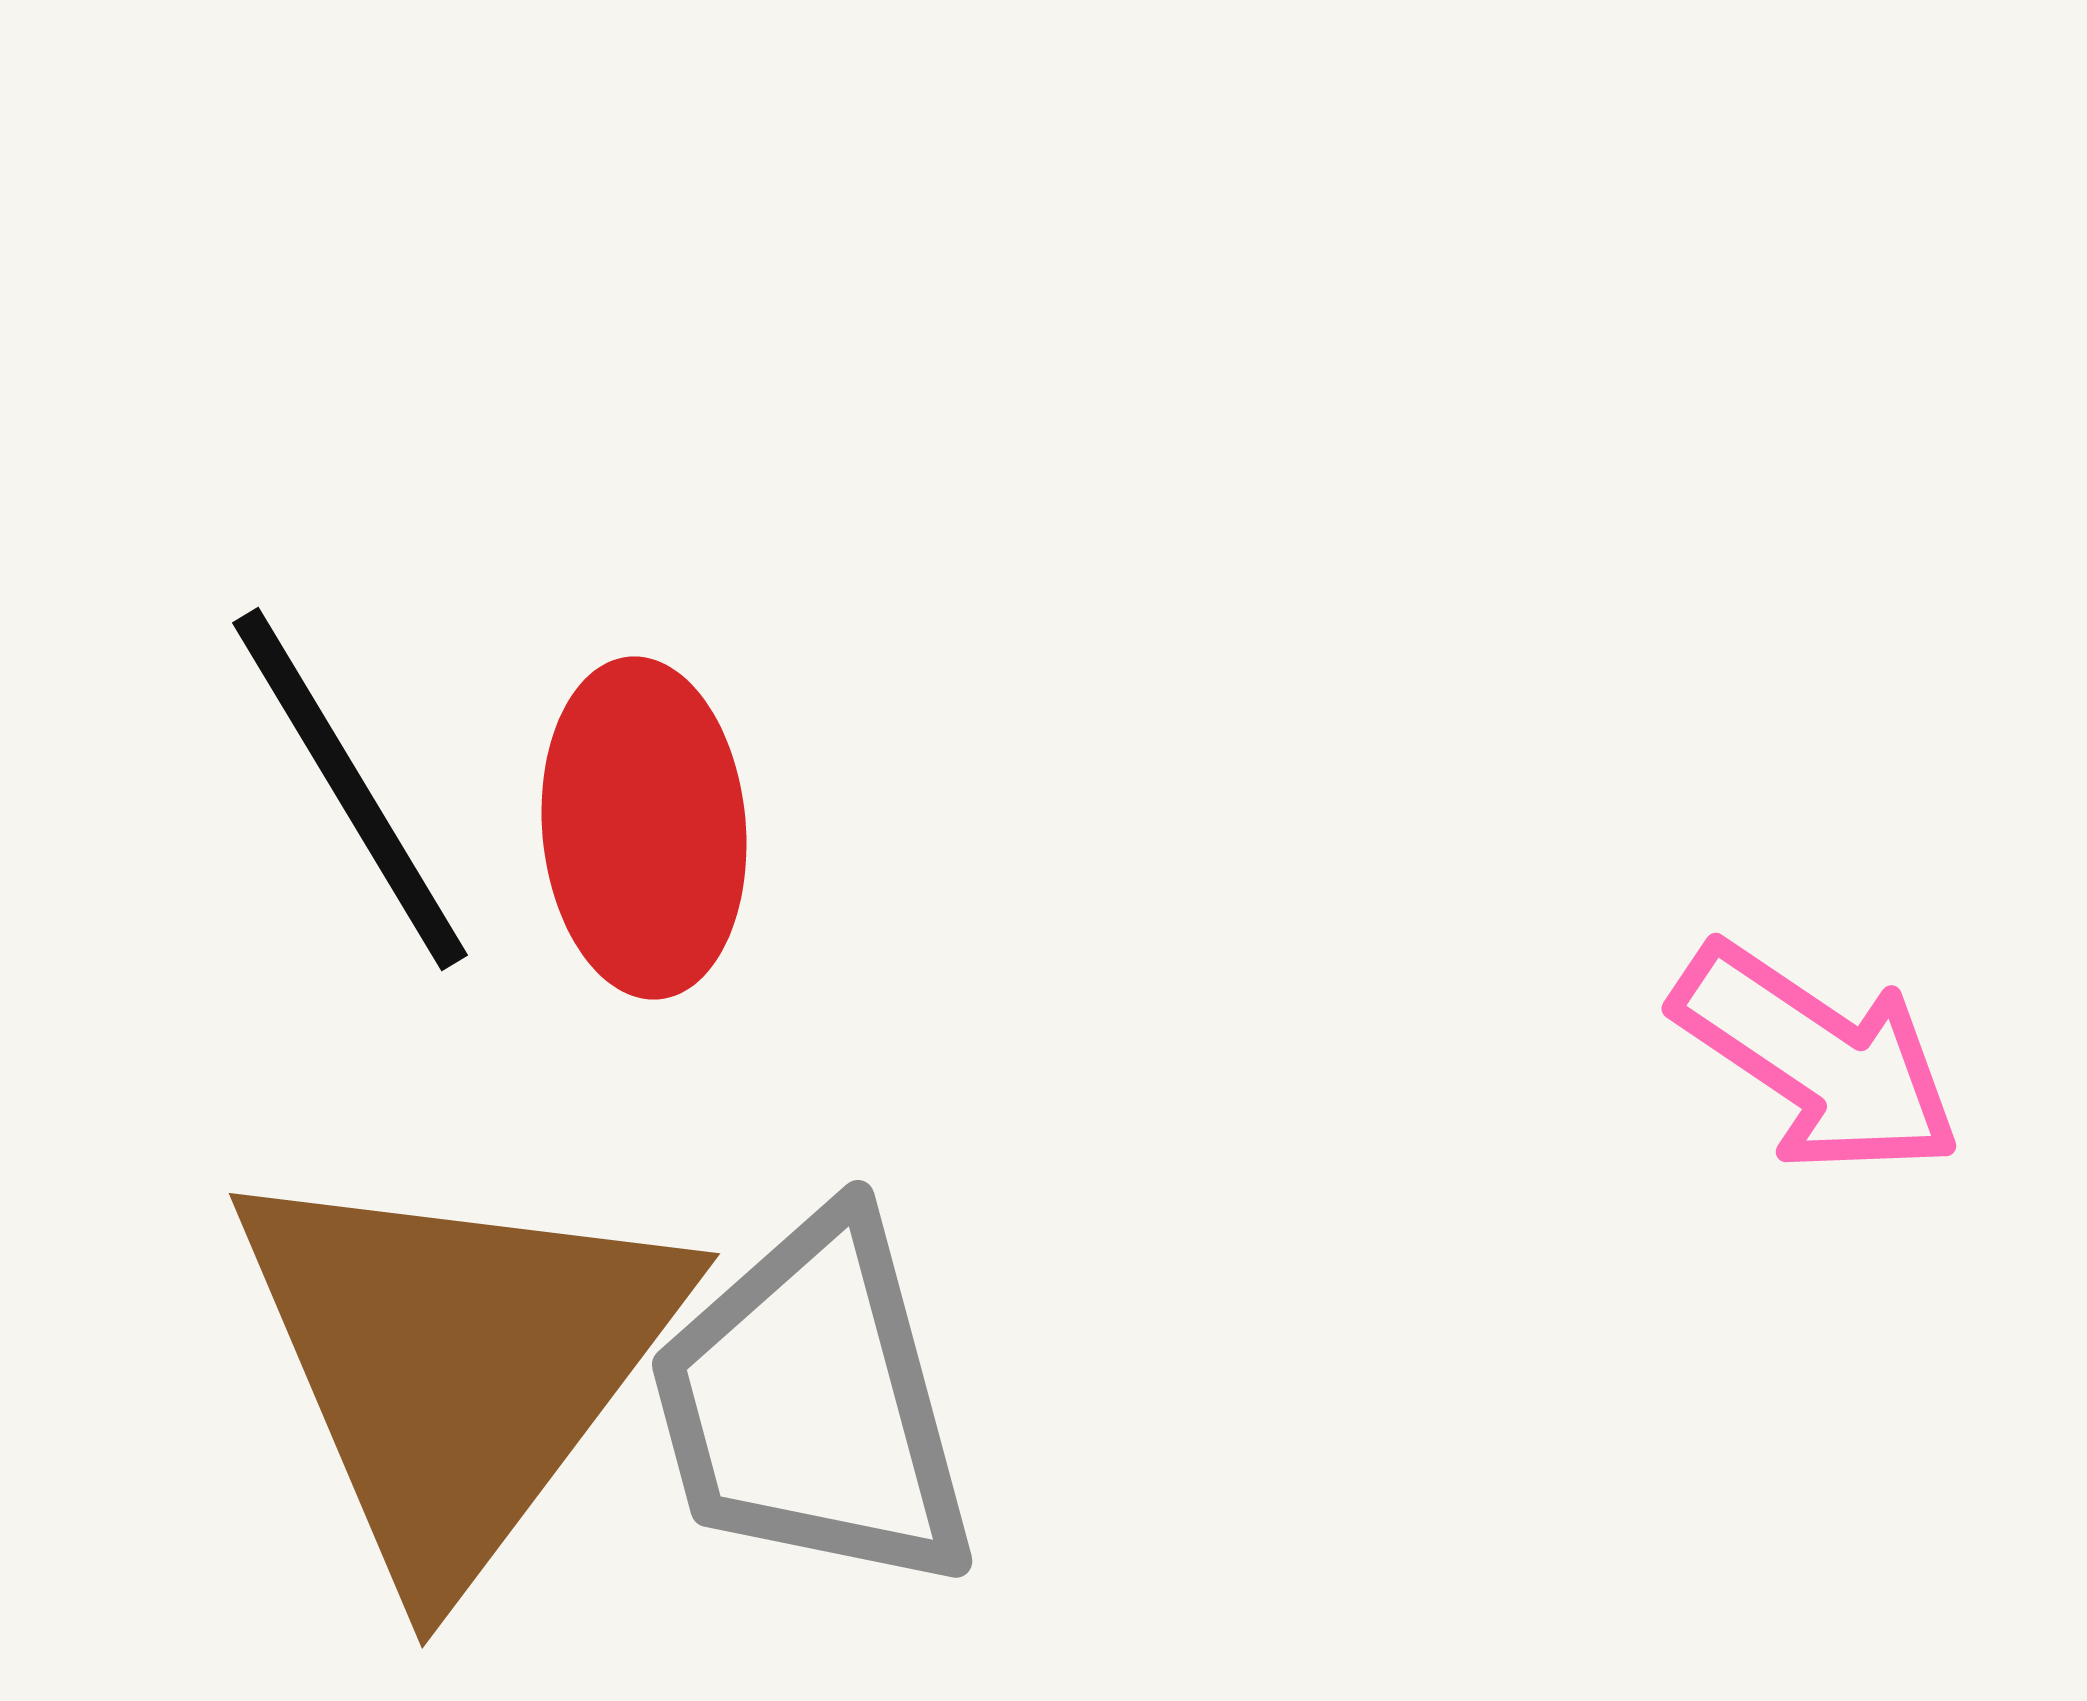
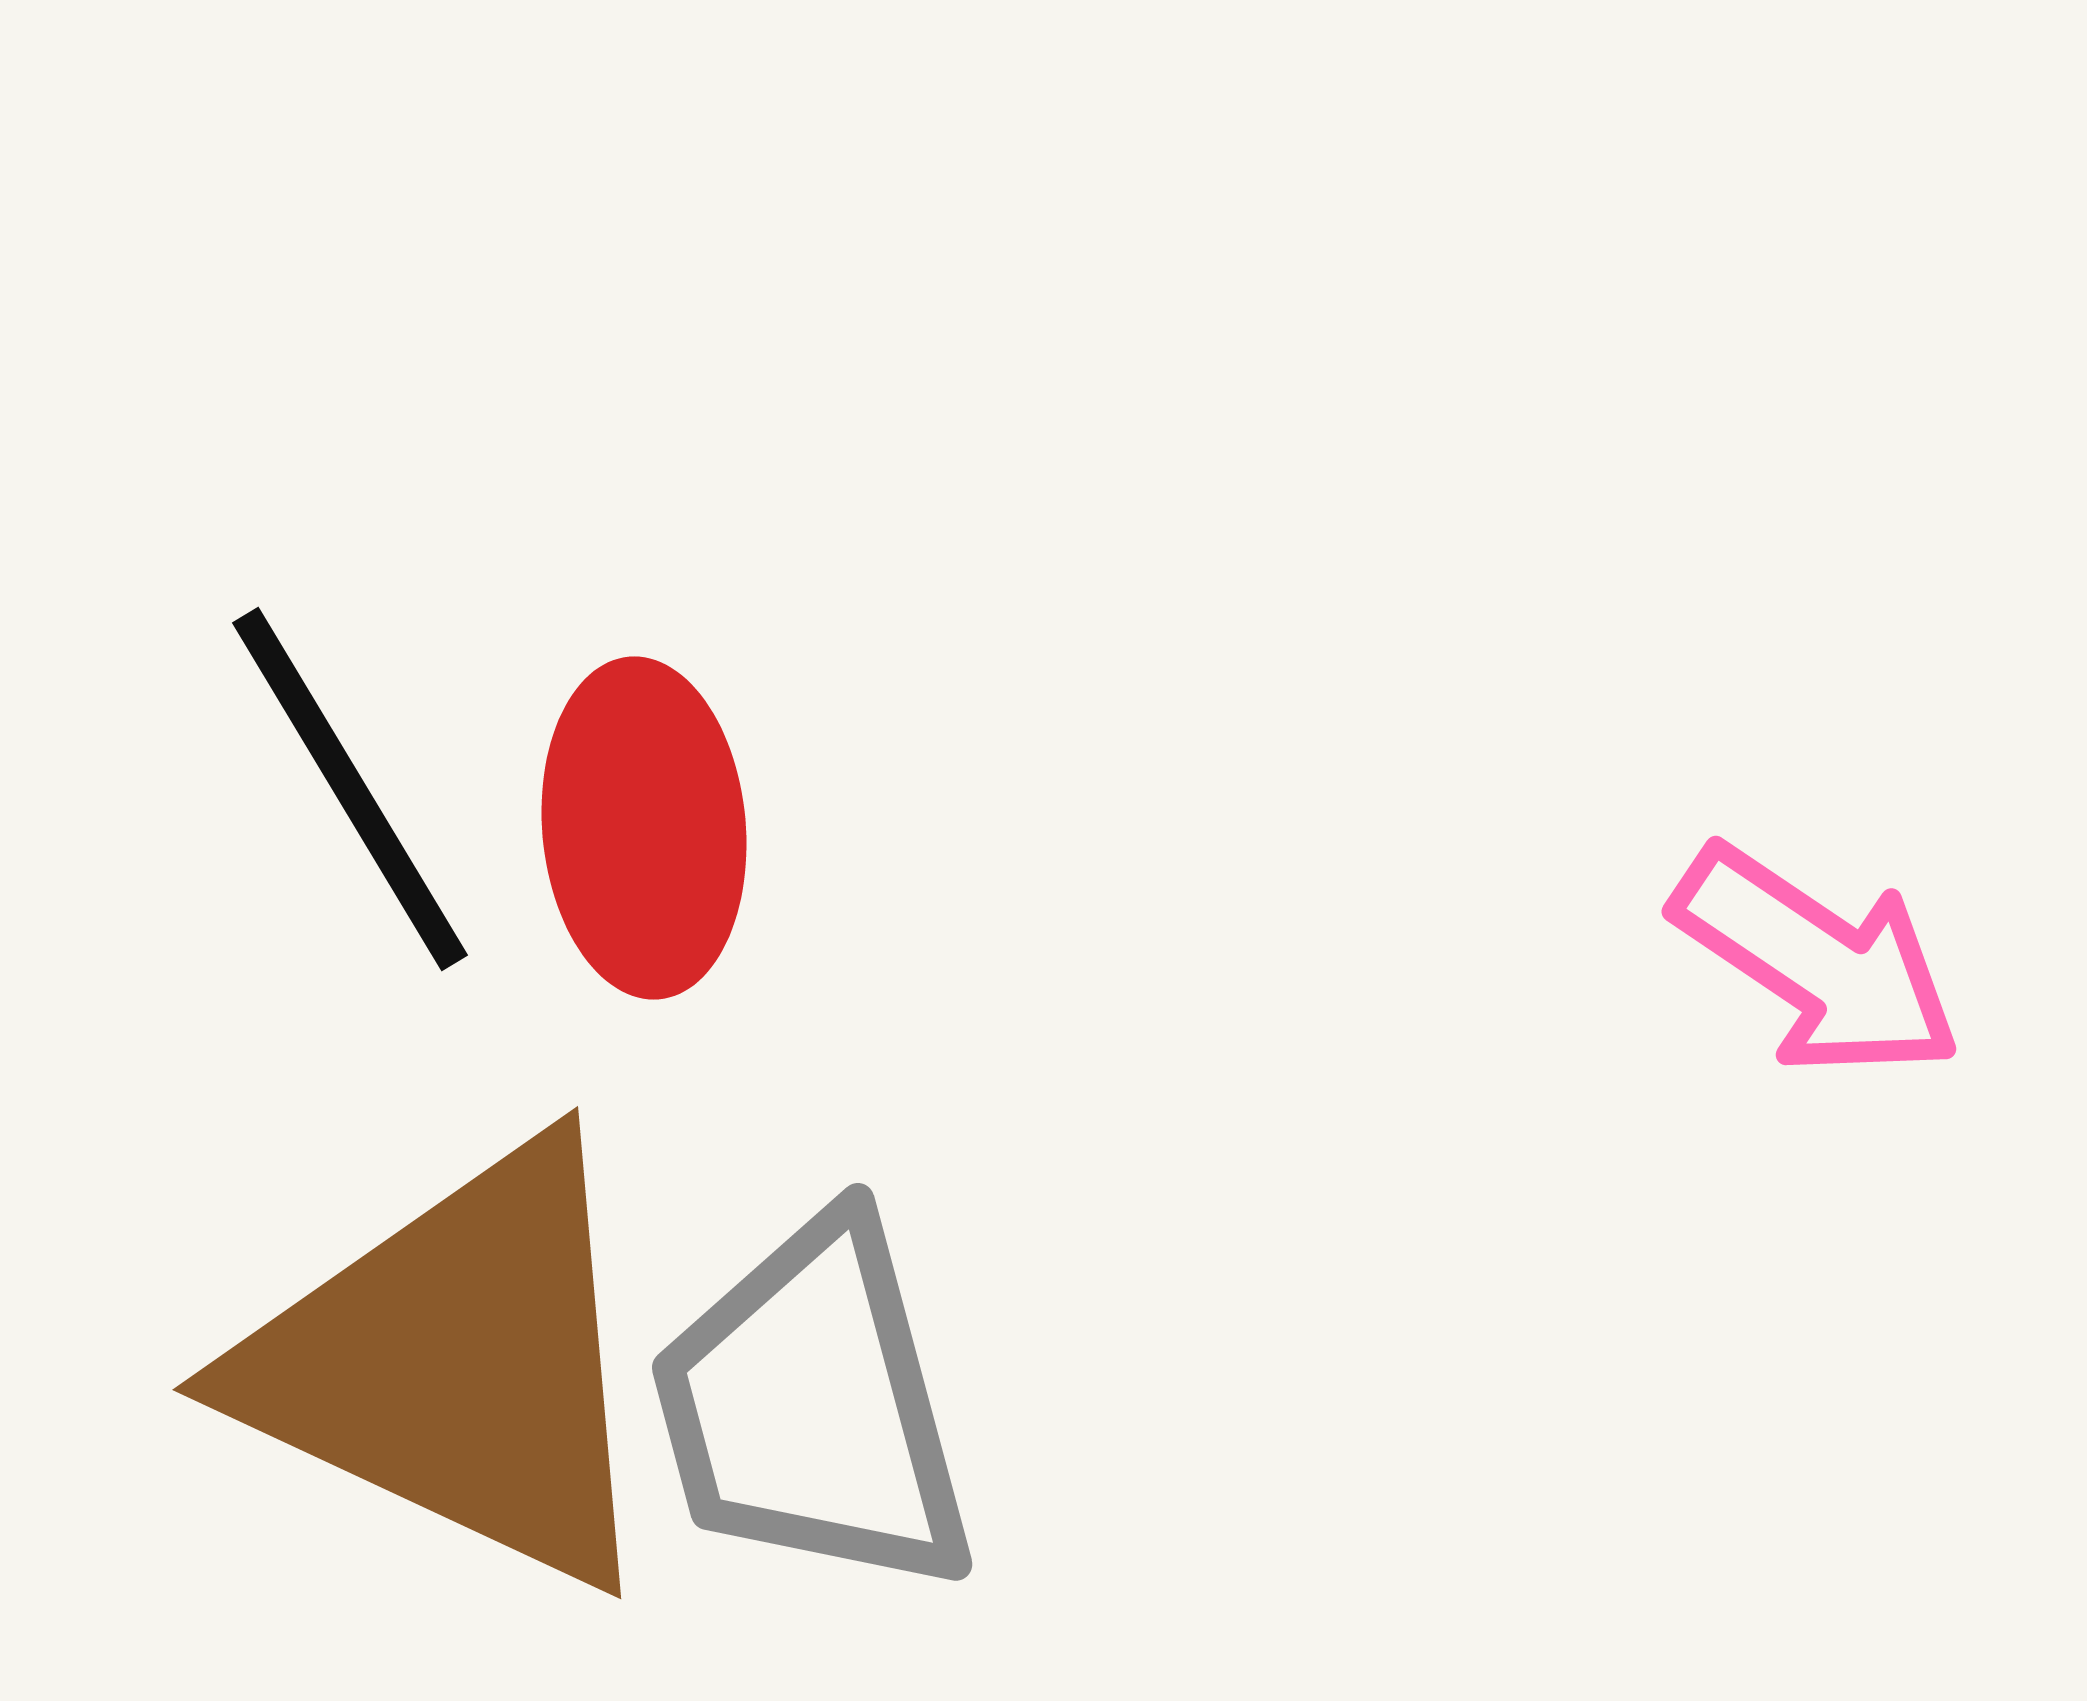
pink arrow: moved 97 px up
brown triangle: rotated 42 degrees counterclockwise
gray trapezoid: moved 3 px down
